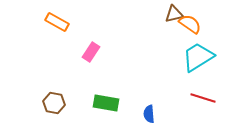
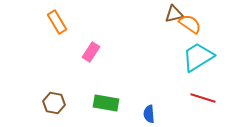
orange rectangle: rotated 30 degrees clockwise
